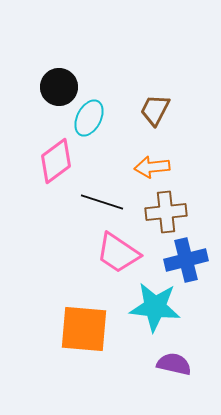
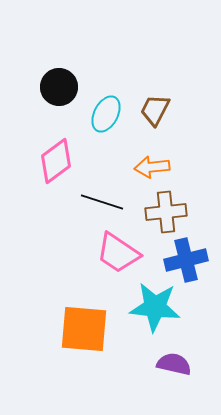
cyan ellipse: moved 17 px right, 4 px up
